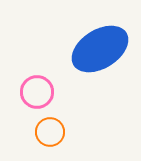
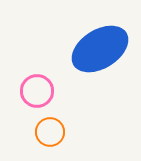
pink circle: moved 1 px up
